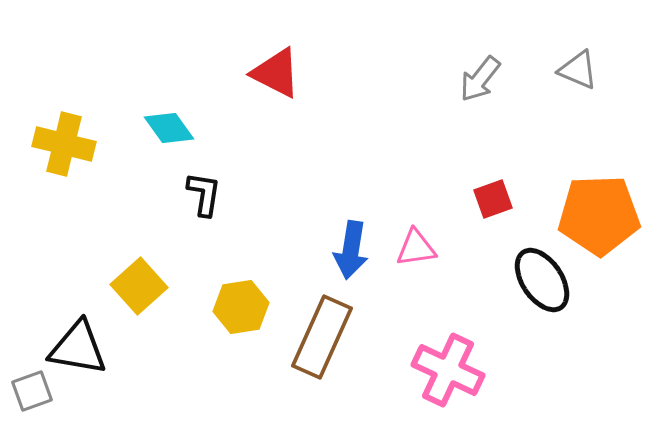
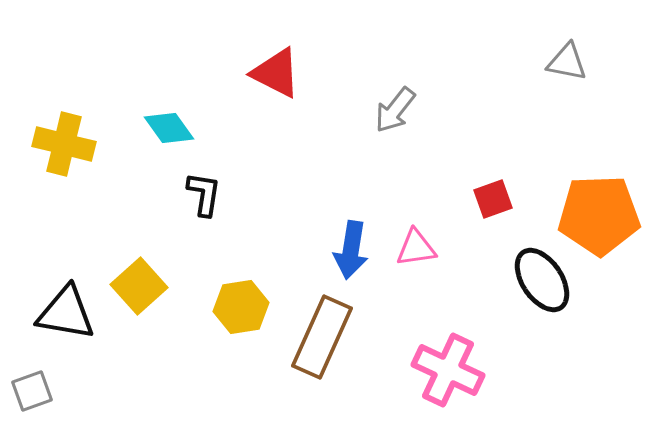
gray triangle: moved 11 px left, 8 px up; rotated 12 degrees counterclockwise
gray arrow: moved 85 px left, 31 px down
black triangle: moved 12 px left, 35 px up
